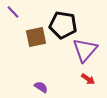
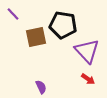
purple line: moved 2 px down
purple triangle: moved 2 px right, 1 px down; rotated 24 degrees counterclockwise
purple semicircle: rotated 32 degrees clockwise
